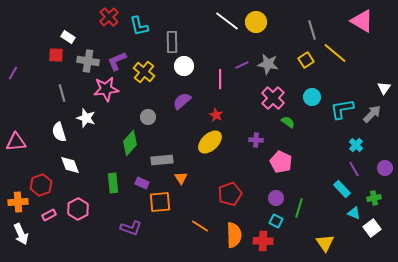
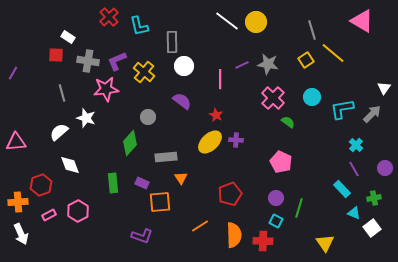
yellow line at (335, 53): moved 2 px left
purple semicircle at (182, 101): rotated 78 degrees clockwise
white semicircle at (59, 132): rotated 66 degrees clockwise
purple cross at (256, 140): moved 20 px left
gray rectangle at (162, 160): moved 4 px right, 3 px up
pink hexagon at (78, 209): moved 2 px down
orange line at (200, 226): rotated 66 degrees counterclockwise
purple L-shape at (131, 228): moved 11 px right, 8 px down
